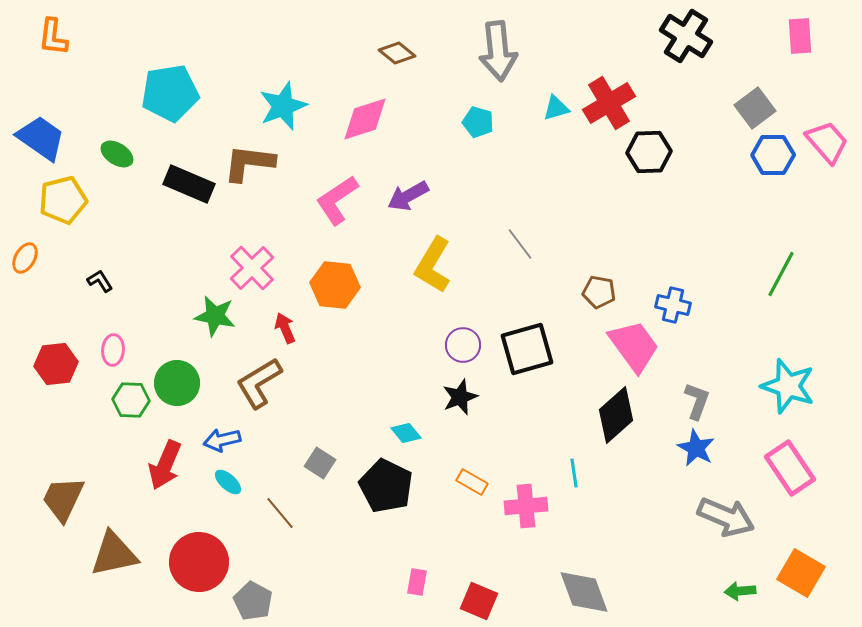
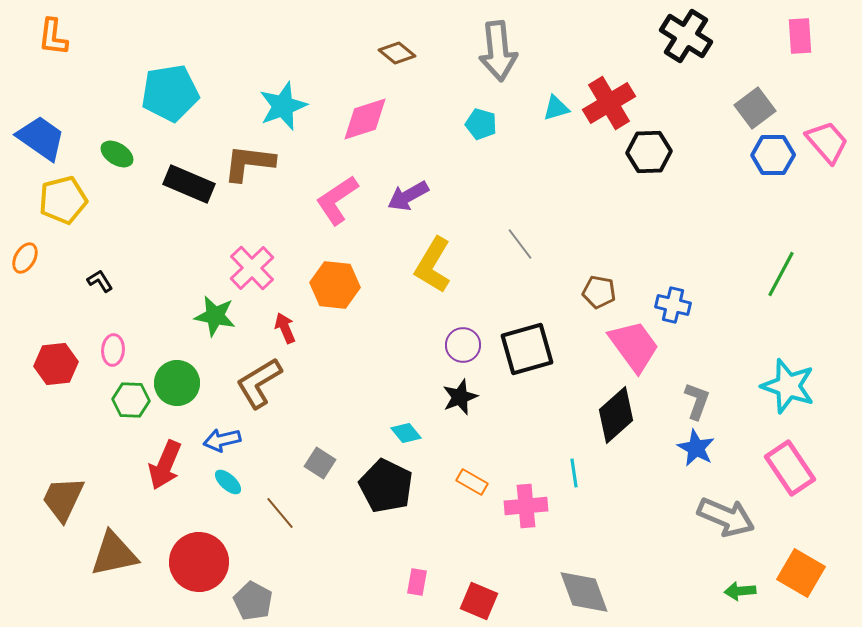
cyan pentagon at (478, 122): moved 3 px right, 2 px down
